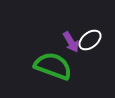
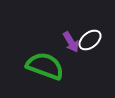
green semicircle: moved 8 px left
